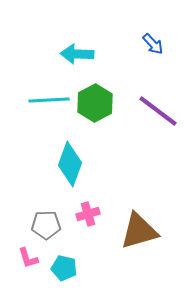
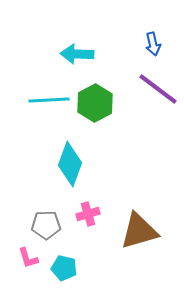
blue arrow: rotated 30 degrees clockwise
purple line: moved 22 px up
